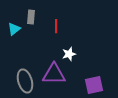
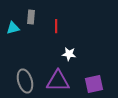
cyan triangle: moved 1 px left, 1 px up; rotated 24 degrees clockwise
white star: rotated 24 degrees clockwise
purple triangle: moved 4 px right, 7 px down
purple square: moved 1 px up
